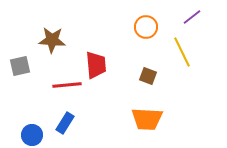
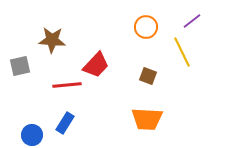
purple line: moved 4 px down
red trapezoid: rotated 48 degrees clockwise
